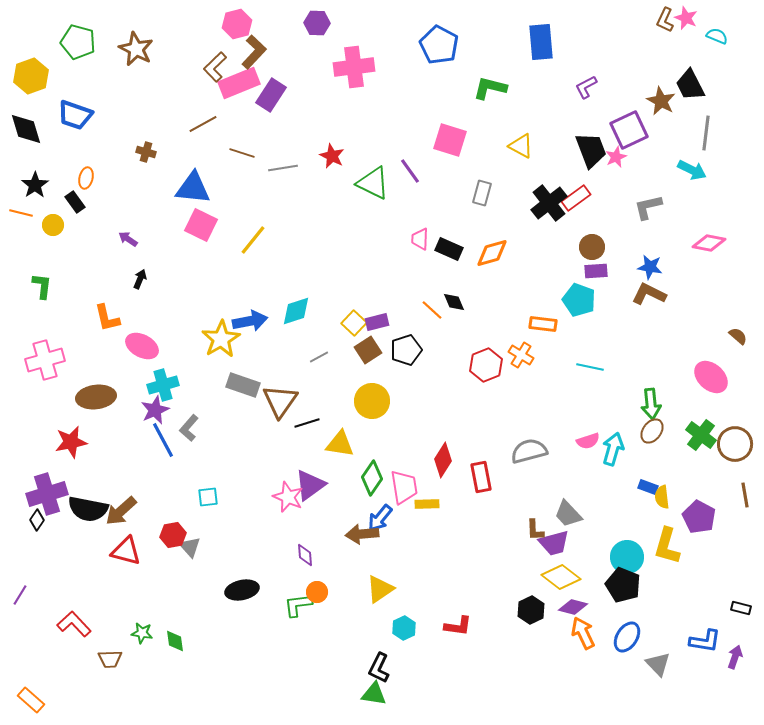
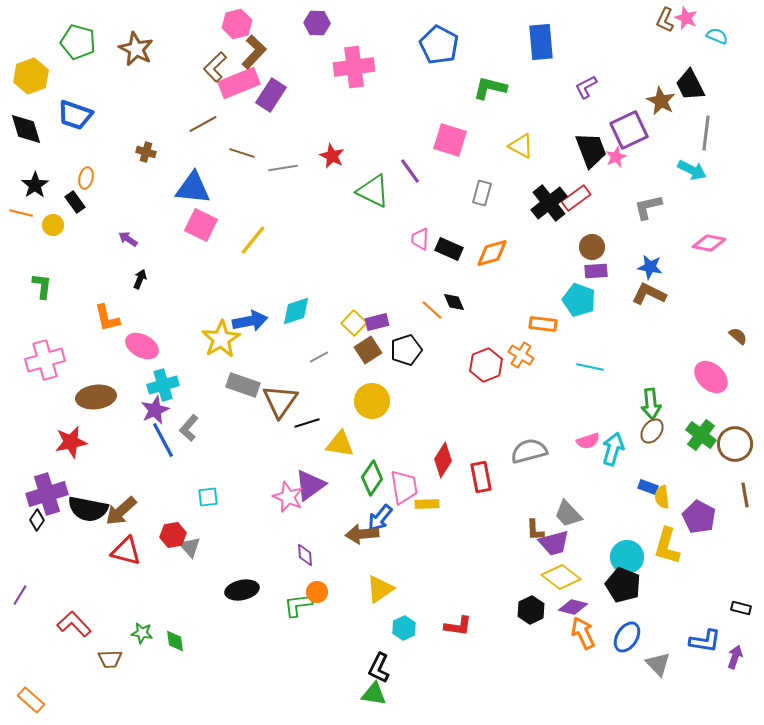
green triangle at (373, 183): moved 8 px down
